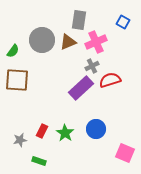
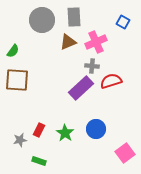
gray rectangle: moved 5 px left, 3 px up; rotated 12 degrees counterclockwise
gray circle: moved 20 px up
gray cross: rotated 32 degrees clockwise
red semicircle: moved 1 px right, 1 px down
red rectangle: moved 3 px left, 1 px up
pink square: rotated 30 degrees clockwise
